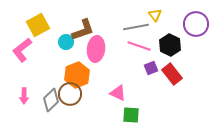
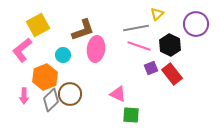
yellow triangle: moved 2 px right, 1 px up; rotated 24 degrees clockwise
gray line: moved 1 px down
cyan circle: moved 3 px left, 13 px down
orange hexagon: moved 32 px left, 2 px down
pink triangle: moved 1 px down
